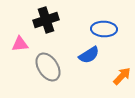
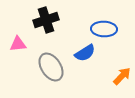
pink triangle: moved 2 px left
blue semicircle: moved 4 px left, 2 px up
gray ellipse: moved 3 px right
